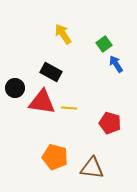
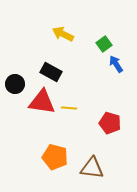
yellow arrow: rotated 30 degrees counterclockwise
black circle: moved 4 px up
